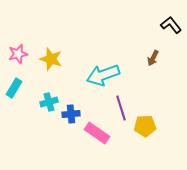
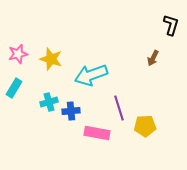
black L-shape: rotated 55 degrees clockwise
cyan arrow: moved 12 px left
purple line: moved 2 px left
blue cross: moved 3 px up
pink rectangle: rotated 25 degrees counterclockwise
